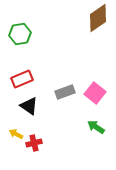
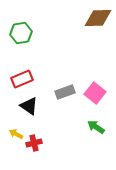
brown diamond: rotated 32 degrees clockwise
green hexagon: moved 1 px right, 1 px up
